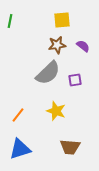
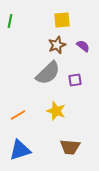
brown star: rotated 12 degrees counterclockwise
orange line: rotated 21 degrees clockwise
blue triangle: moved 1 px down
